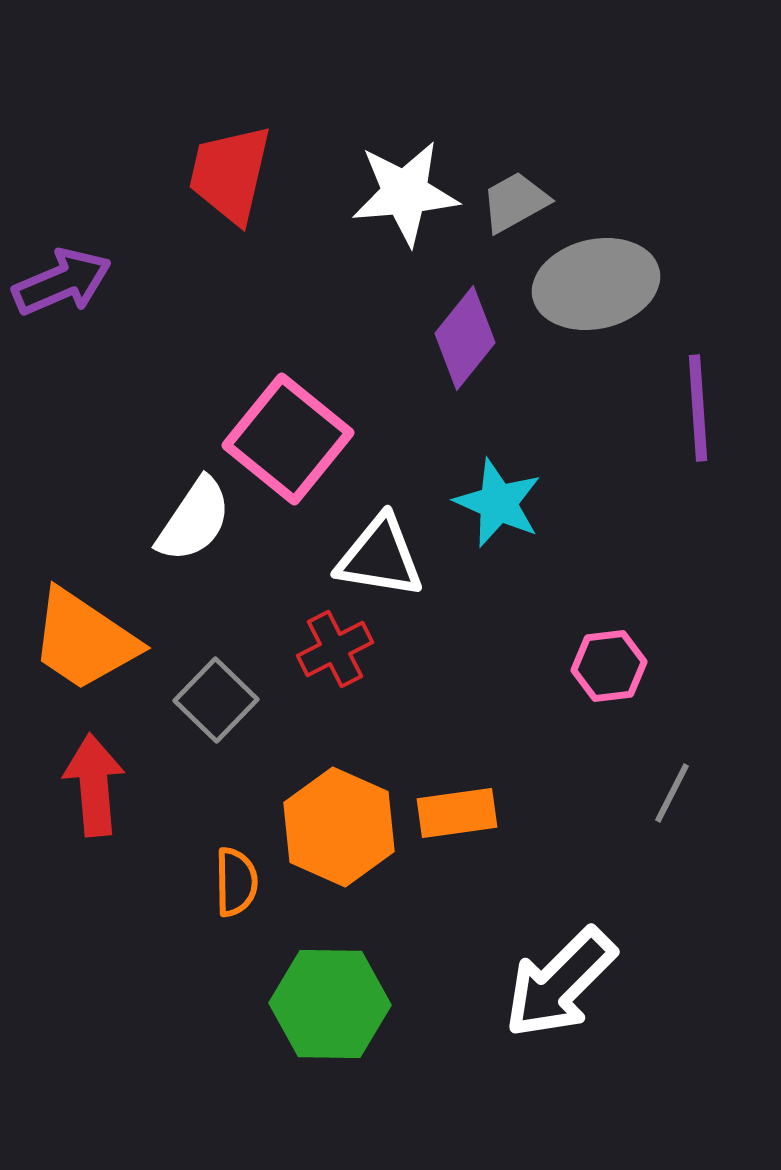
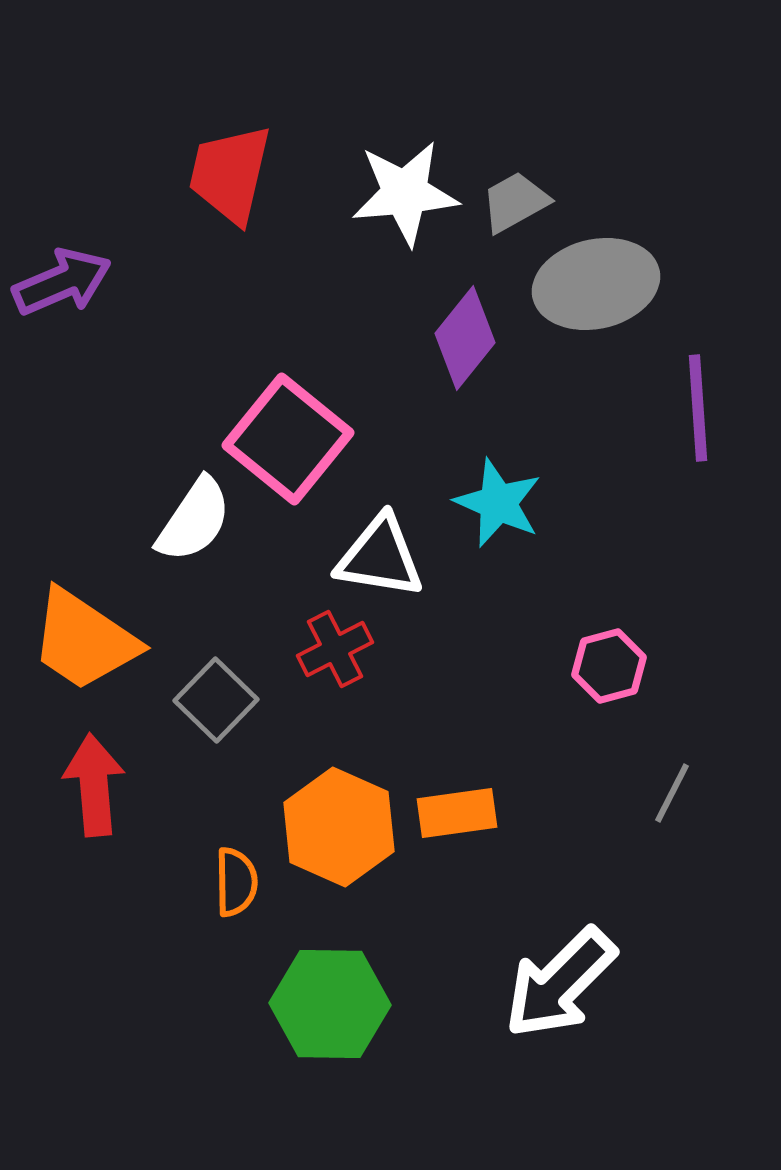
pink hexagon: rotated 8 degrees counterclockwise
